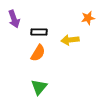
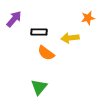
purple arrow: rotated 120 degrees counterclockwise
yellow arrow: moved 2 px up
orange semicircle: moved 8 px right; rotated 96 degrees clockwise
